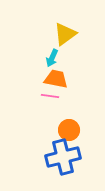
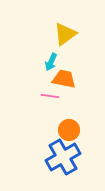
cyan arrow: moved 1 px left, 4 px down
orange trapezoid: moved 8 px right
blue cross: rotated 16 degrees counterclockwise
